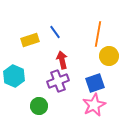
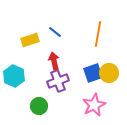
blue line: rotated 16 degrees counterclockwise
yellow circle: moved 17 px down
red arrow: moved 8 px left, 1 px down
blue square: moved 2 px left, 10 px up
